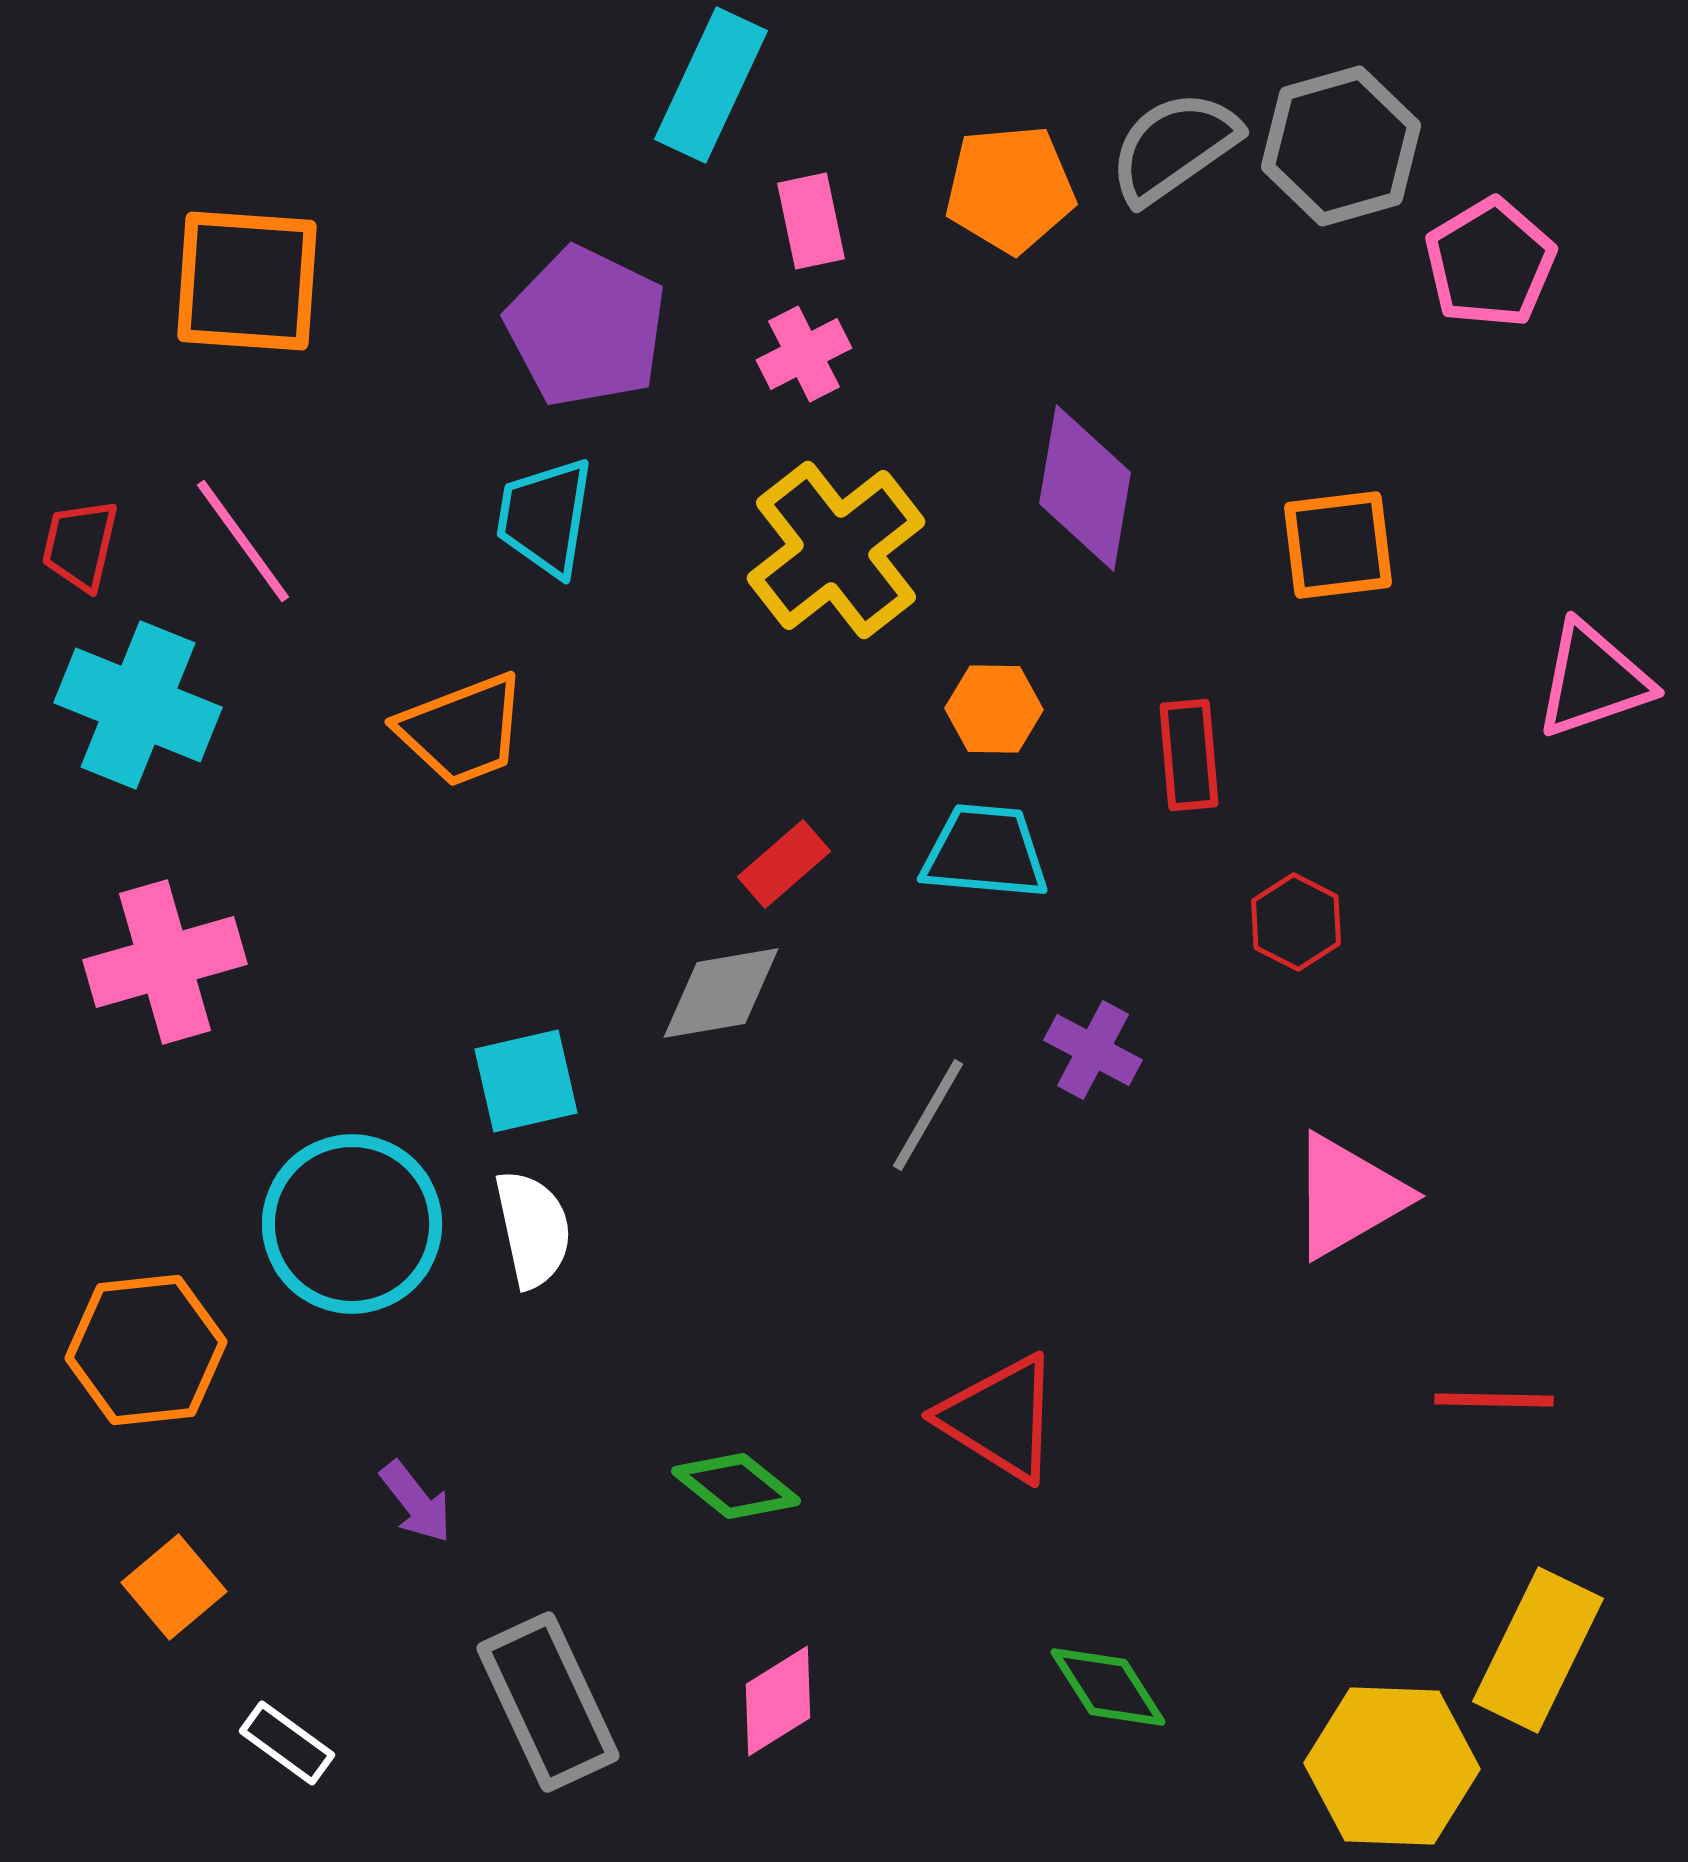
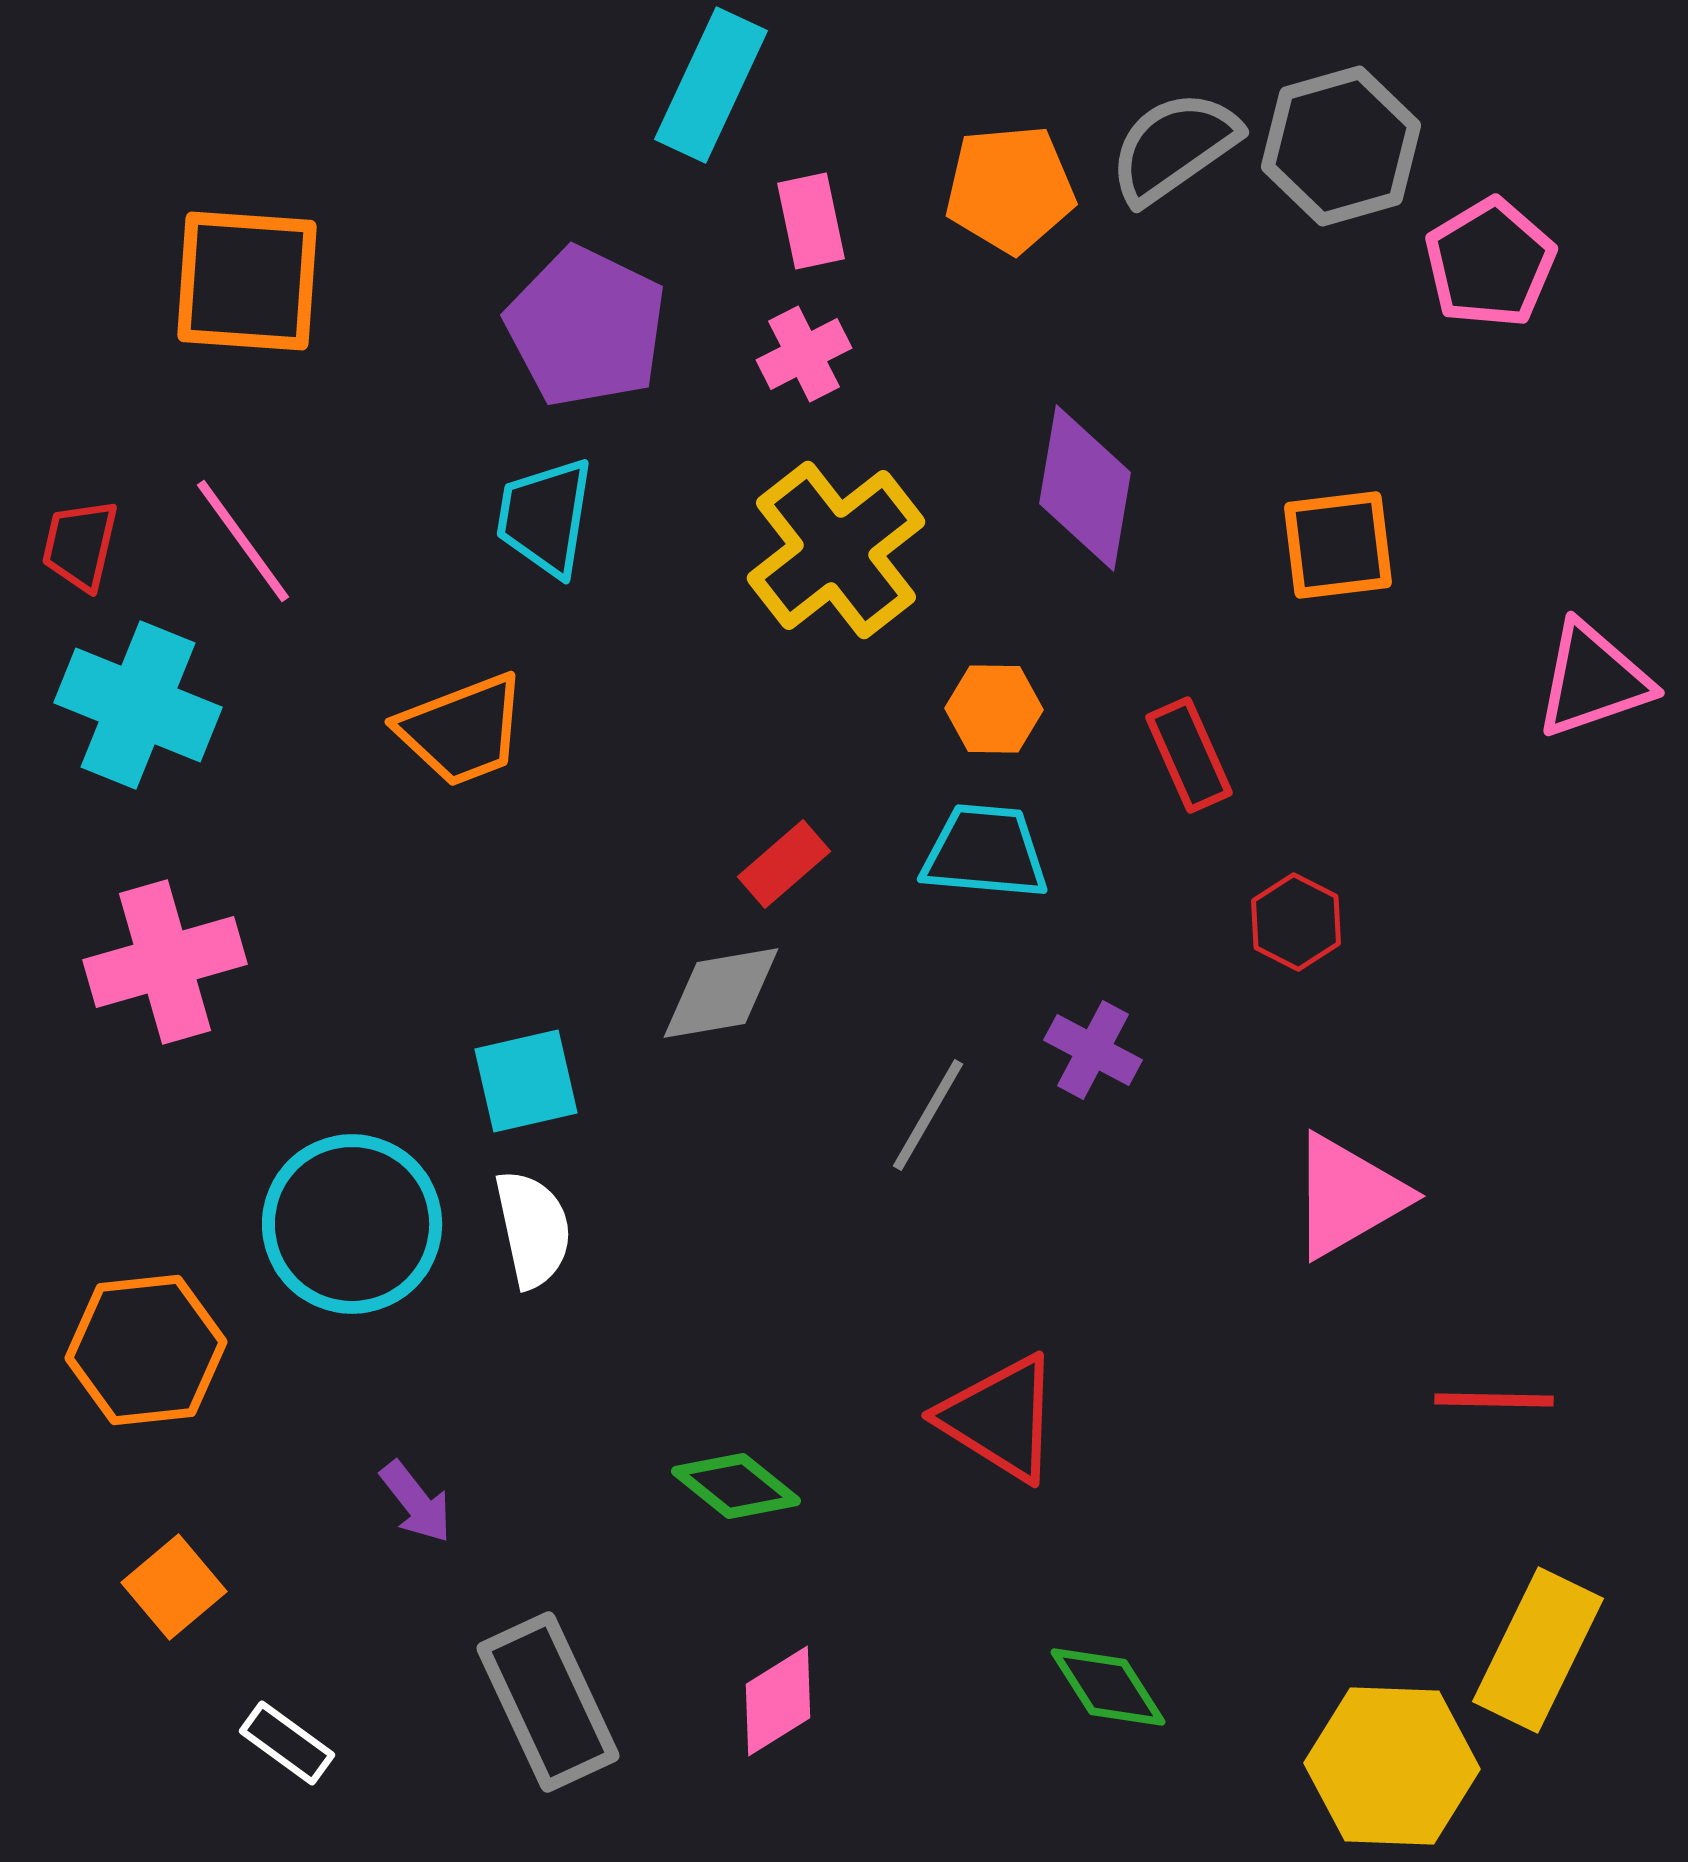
red rectangle at (1189, 755): rotated 19 degrees counterclockwise
